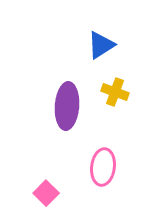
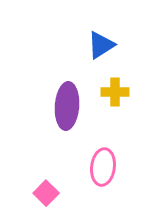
yellow cross: rotated 20 degrees counterclockwise
